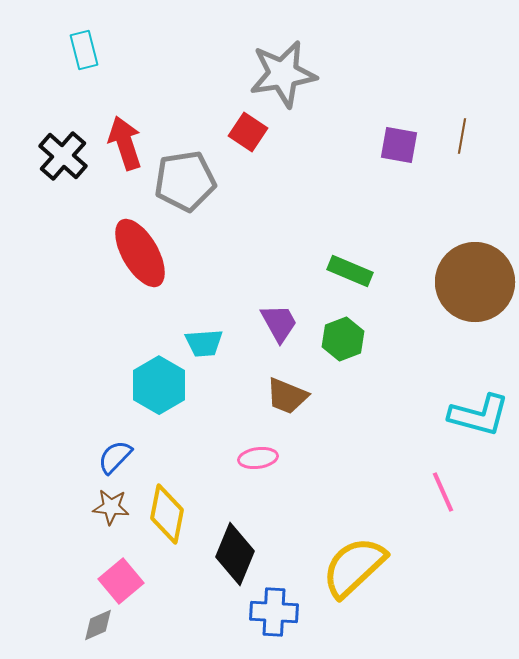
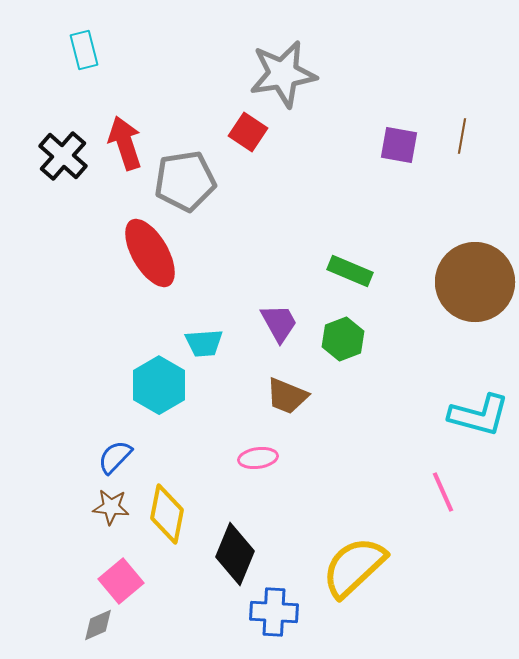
red ellipse: moved 10 px right
